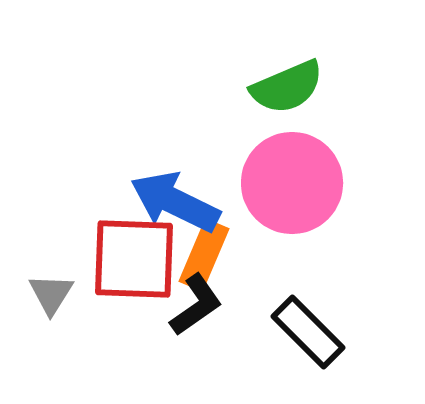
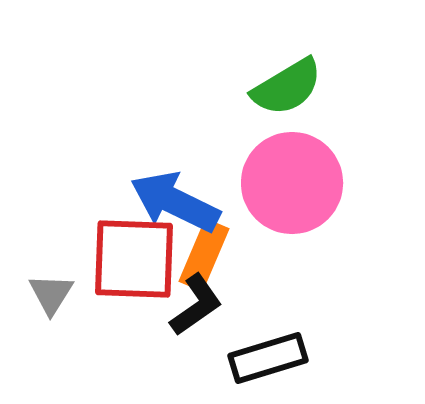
green semicircle: rotated 8 degrees counterclockwise
black rectangle: moved 40 px left, 26 px down; rotated 62 degrees counterclockwise
